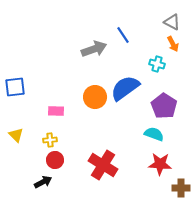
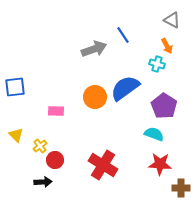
gray triangle: moved 2 px up
orange arrow: moved 6 px left, 2 px down
yellow cross: moved 10 px left, 6 px down; rotated 32 degrees counterclockwise
black arrow: rotated 24 degrees clockwise
